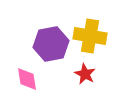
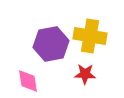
red star: rotated 25 degrees counterclockwise
pink diamond: moved 1 px right, 2 px down
